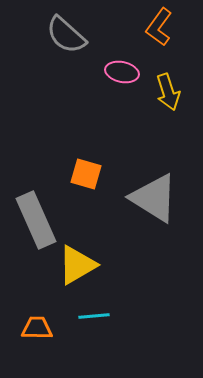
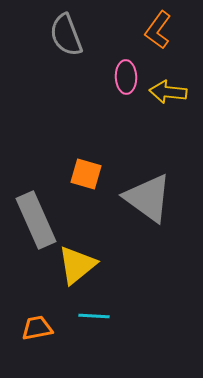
orange L-shape: moved 1 px left, 3 px down
gray semicircle: rotated 27 degrees clockwise
pink ellipse: moved 4 px right, 5 px down; rotated 76 degrees clockwise
yellow arrow: rotated 114 degrees clockwise
gray triangle: moved 6 px left; rotated 4 degrees clockwise
yellow triangle: rotated 9 degrees counterclockwise
cyan line: rotated 8 degrees clockwise
orange trapezoid: rotated 12 degrees counterclockwise
